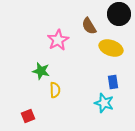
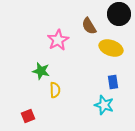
cyan star: moved 2 px down
